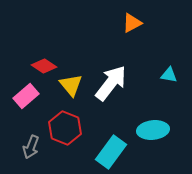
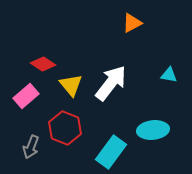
red diamond: moved 1 px left, 2 px up
